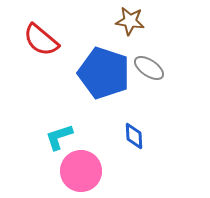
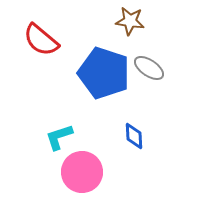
pink circle: moved 1 px right, 1 px down
